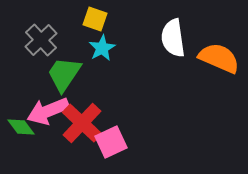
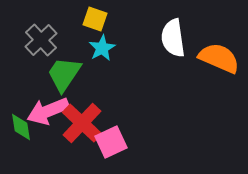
green diamond: rotated 28 degrees clockwise
